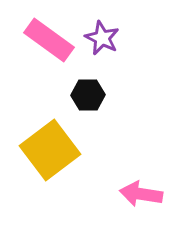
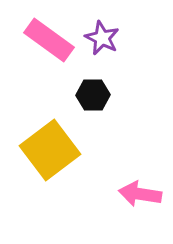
black hexagon: moved 5 px right
pink arrow: moved 1 px left
